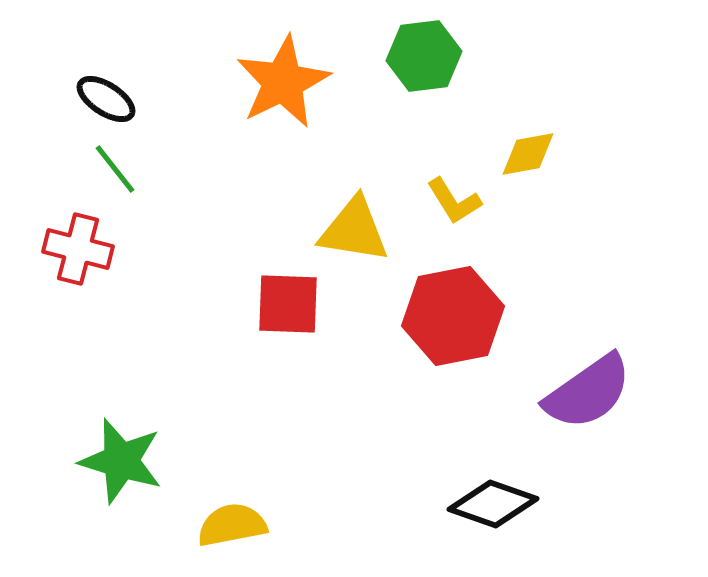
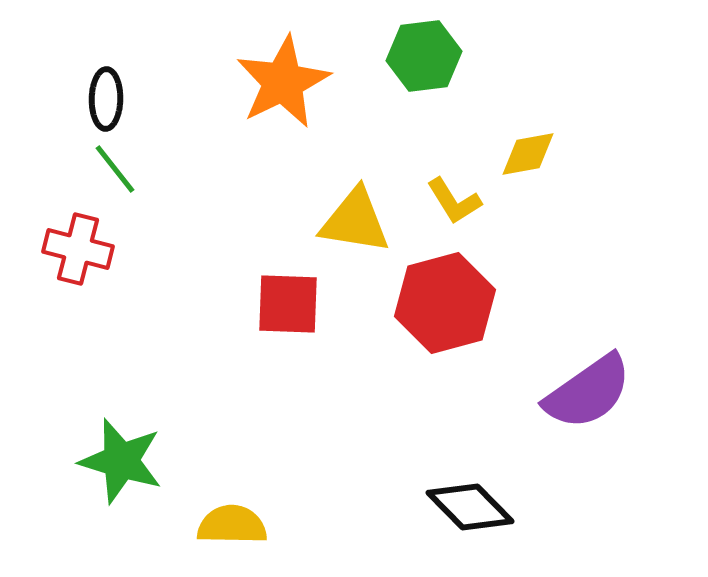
black ellipse: rotated 58 degrees clockwise
yellow triangle: moved 1 px right, 9 px up
red hexagon: moved 8 px left, 13 px up; rotated 4 degrees counterclockwise
black diamond: moved 23 px left, 3 px down; rotated 26 degrees clockwise
yellow semicircle: rotated 12 degrees clockwise
